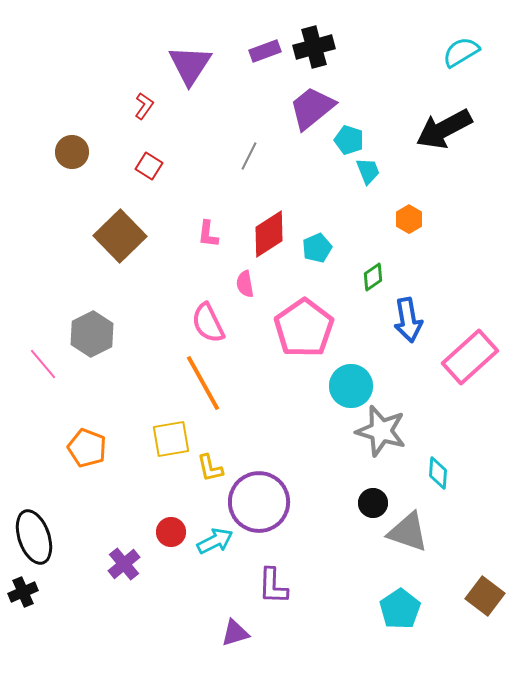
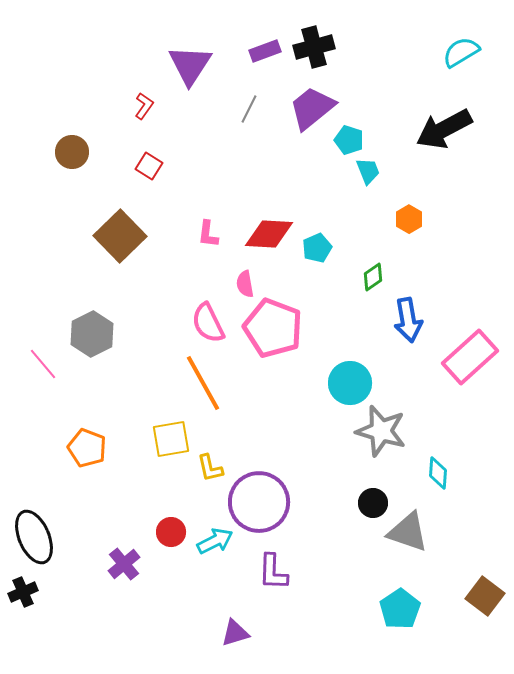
gray line at (249, 156): moved 47 px up
red diamond at (269, 234): rotated 36 degrees clockwise
pink pentagon at (304, 328): moved 31 px left; rotated 16 degrees counterclockwise
cyan circle at (351, 386): moved 1 px left, 3 px up
black ellipse at (34, 537): rotated 4 degrees counterclockwise
purple L-shape at (273, 586): moved 14 px up
